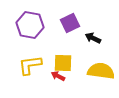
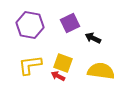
yellow square: rotated 18 degrees clockwise
